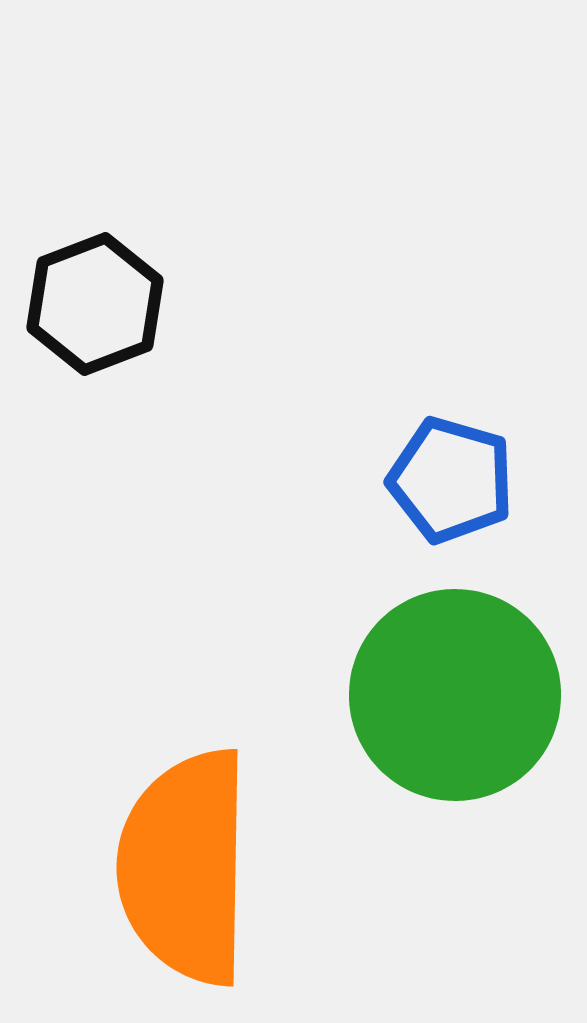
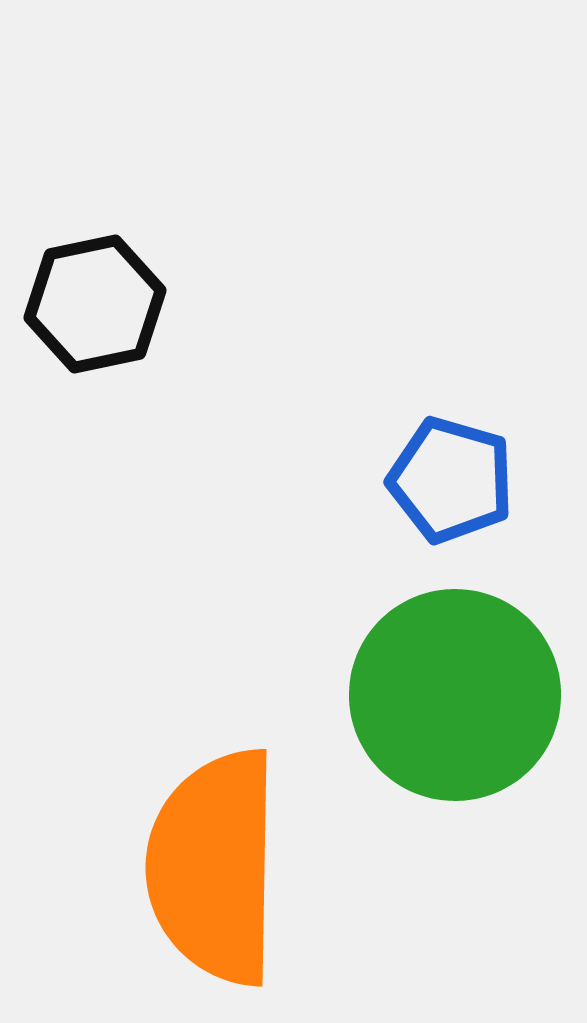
black hexagon: rotated 9 degrees clockwise
orange semicircle: moved 29 px right
